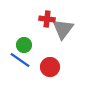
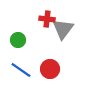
green circle: moved 6 px left, 5 px up
blue line: moved 1 px right, 10 px down
red circle: moved 2 px down
